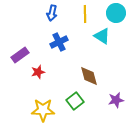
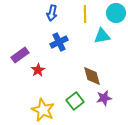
cyan triangle: rotated 42 degrees counterclockwise
red star: moved 2 px up; rotated 16 degrees counterclockwise
brown diamond: moved 3 px right
purple star: moved 12 px left, 2 px up
yellow star: rotated 25 degrees clockwise
